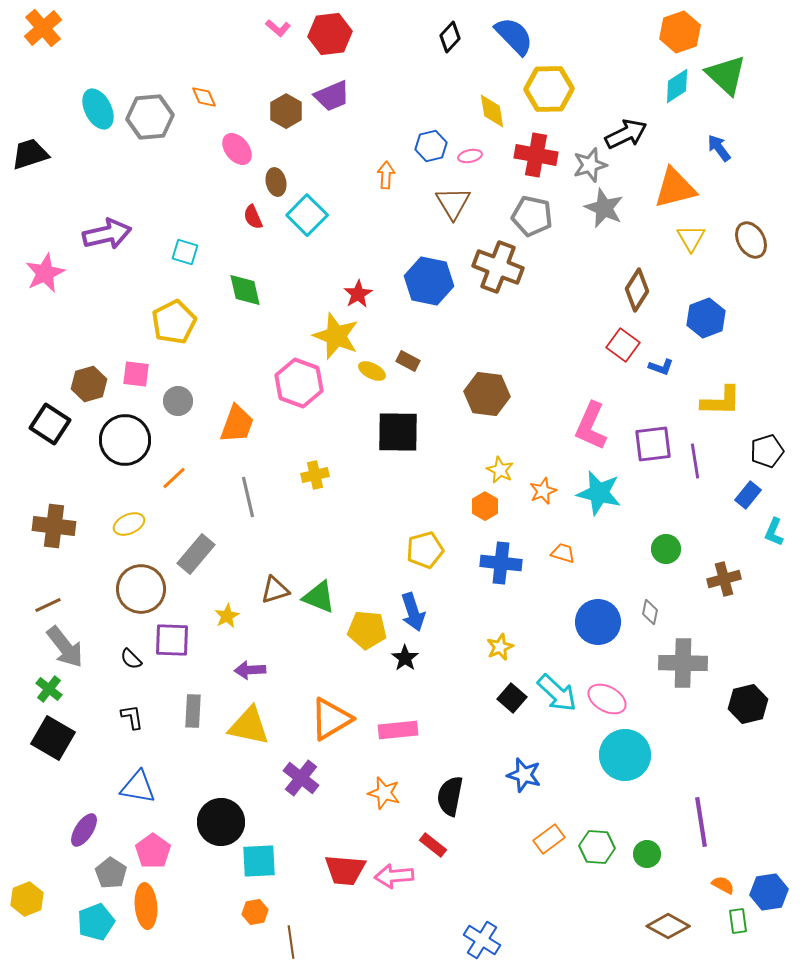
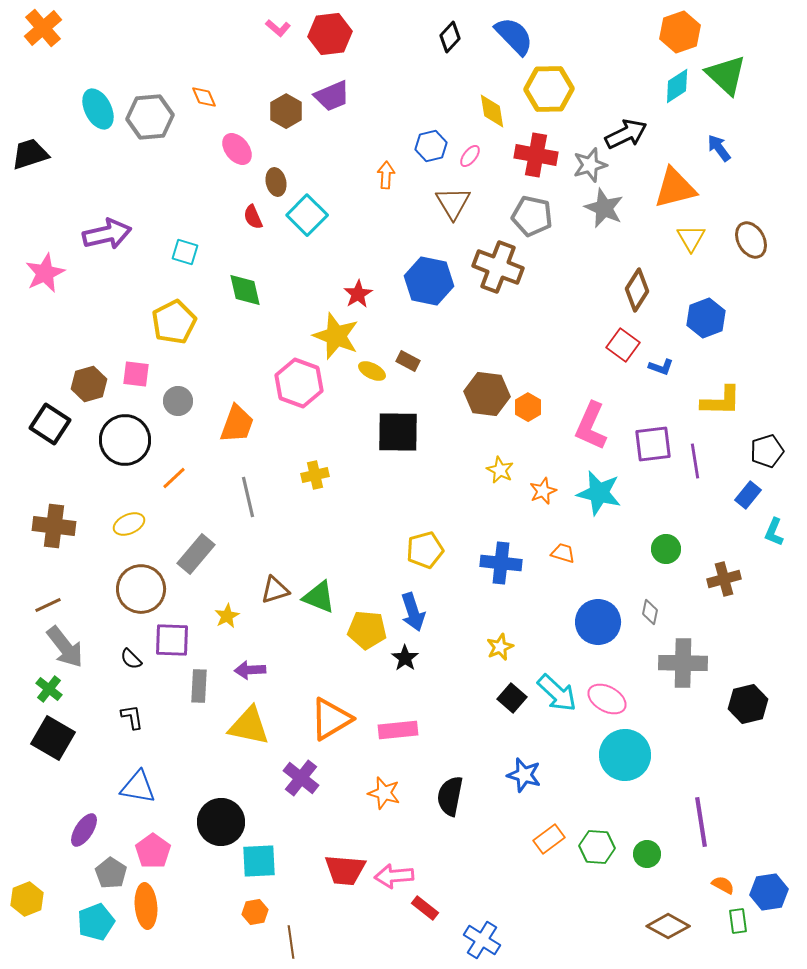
pink ellipse at (470, 156): rotated 40 degrees counterclockwise
orange hexagon at (485, 506): moved 43 px right, 99 px up
gray rectangle at (193, 711): moved 6 px right, 25 px up
red rectangle at (433, 845): moved 8 px left, 63 px down
